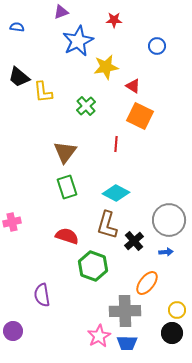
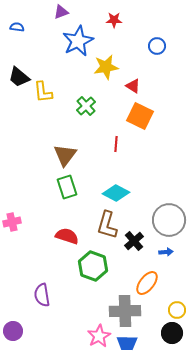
brown triangle: moved 3 px down
